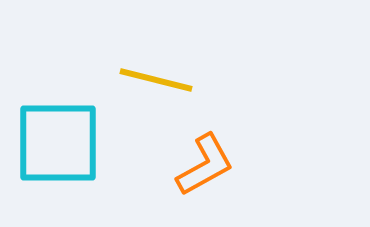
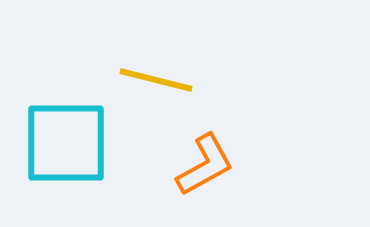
cyan square: moved 8 px right
